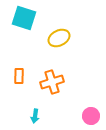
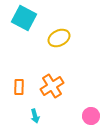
cyan square: rotated 10 degrees clockwise
orange rectangle: moved 11 px down
orange cross: moved 4 px down; rotated 15 degrees counterclockwise
cyan arrow: rotated 24 degrees counterclockwise
